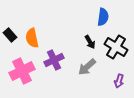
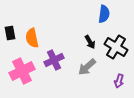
blue semicircle: moved 1 px right, 3 px up
black rectangle: moved 2 px up; rotated 32 degrees clockwise
